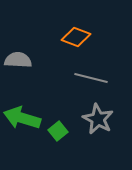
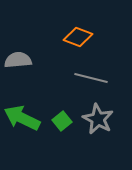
orange diamond: moved 2 px right
gray semicircle: rotated 8 degrees counterclockwise
green arrow: rotated 9 degrees clockwise
green square: moved 4 px right, 10 px up
